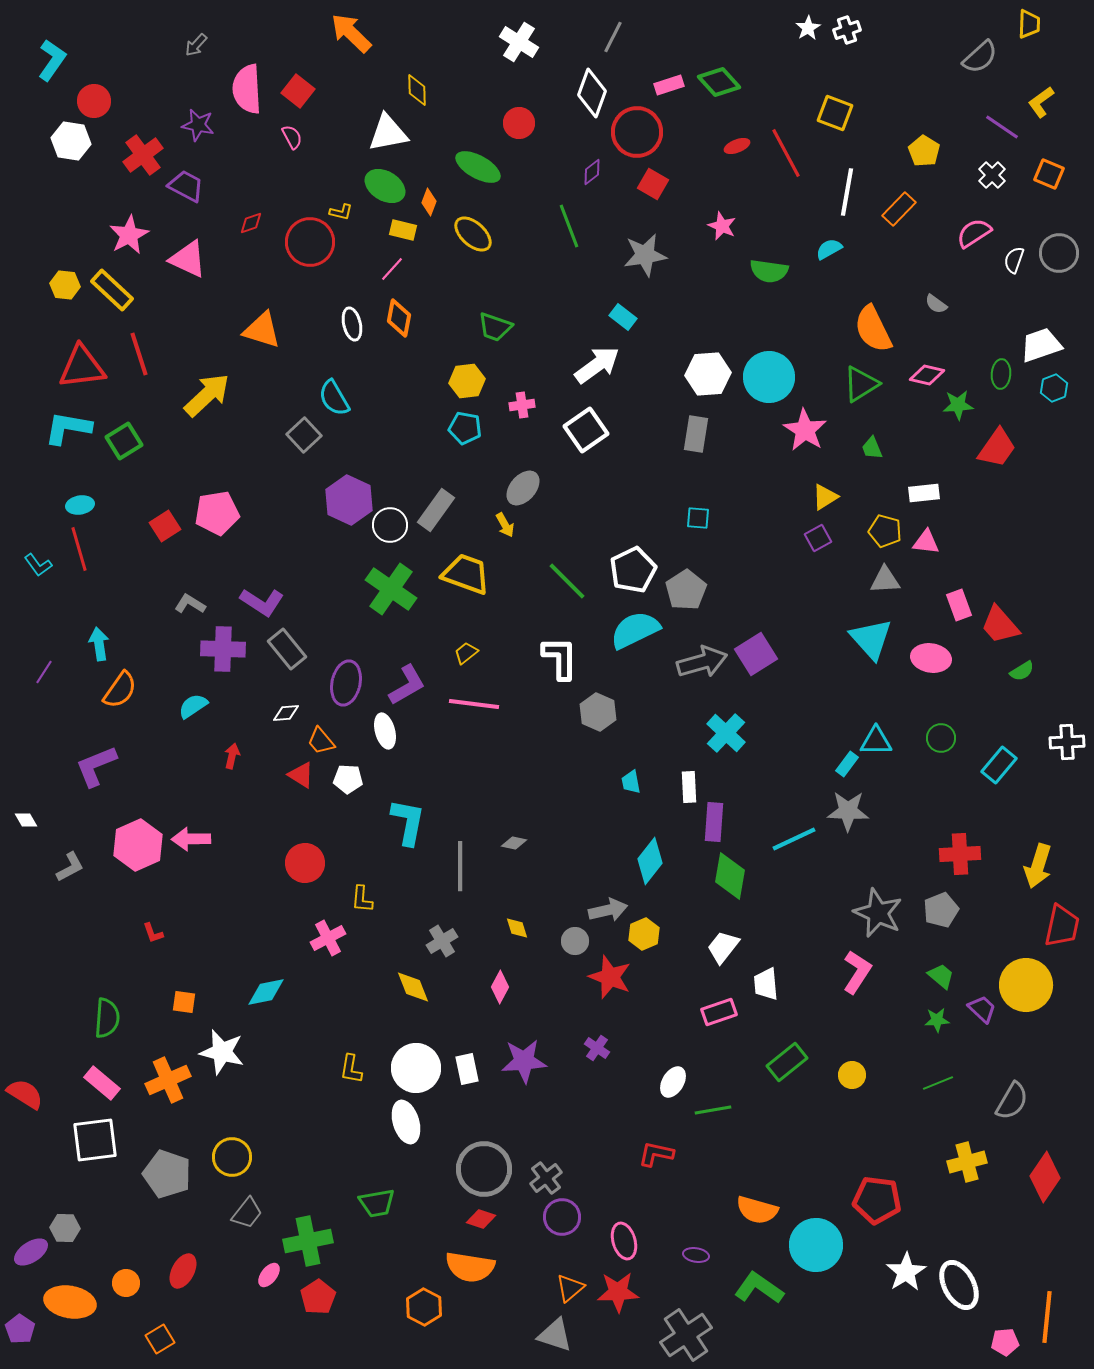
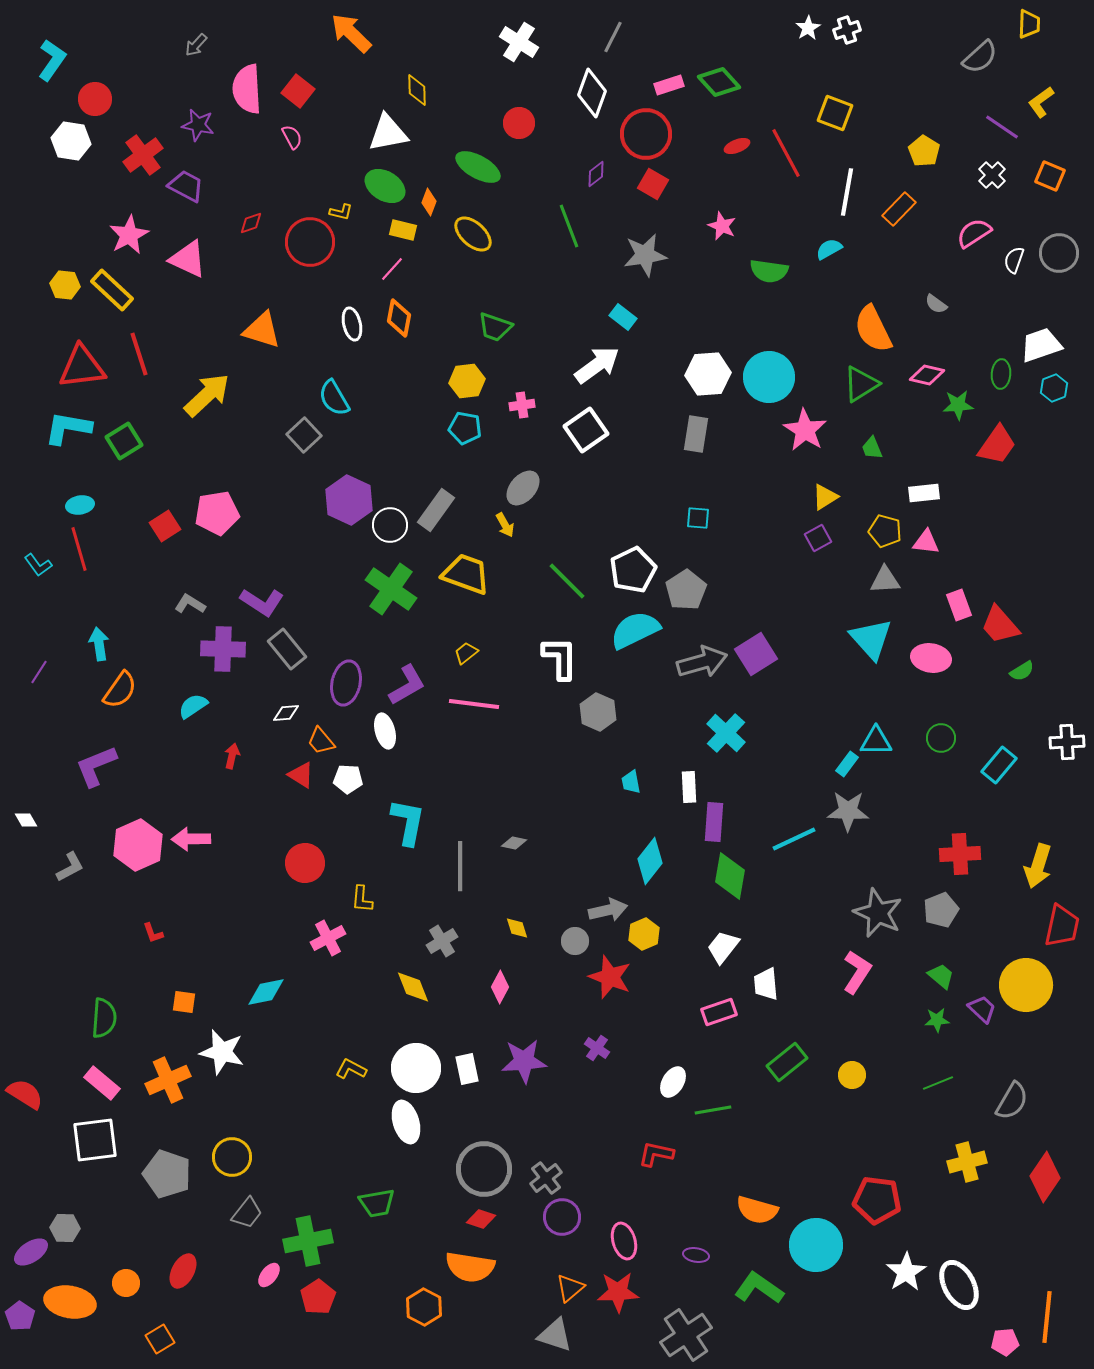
red circle at (94, 101): moved 1 px right, 2 px up
red circle at (637, 132): moved 9 px right, 2 px down
purple diamond at (592, 172): moved 4 px right, 2 px down
orange square at (1049, 174): moved 1 px right, 2 px down
red trapezoid at (997, 448): moved 3 px up
purple line at (44, 672): moved 5 px left
green semicircle at (107, 1018): moved 3 px left
yellow L-shape at (351, 1069): rotated 108 degrees clockwise
purple pentagon at (20, 1329): moved 13 px up
